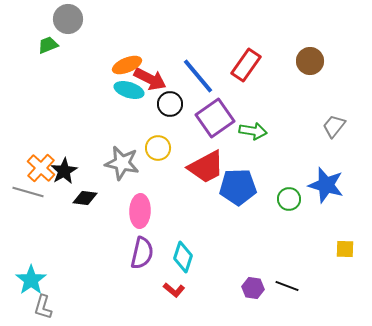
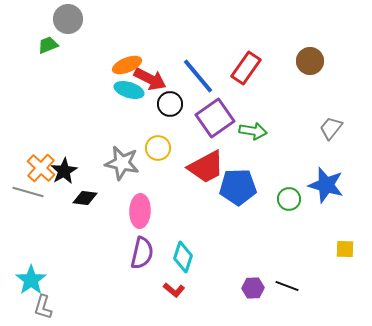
red rectangle: moved 3 px down
gray trapezoid: moved 3 px left, 2 px down
purple hexagon: rotated 10 degrees counterclockwise
